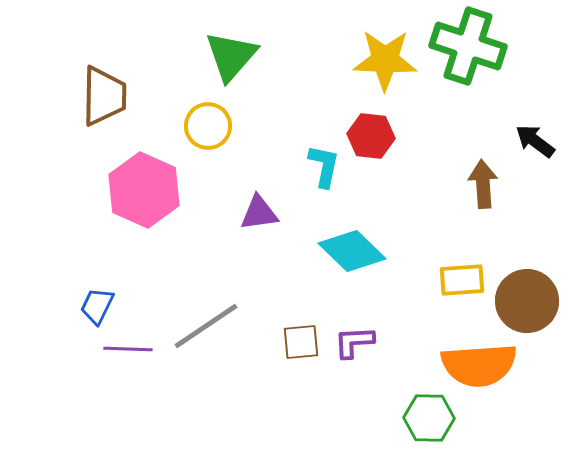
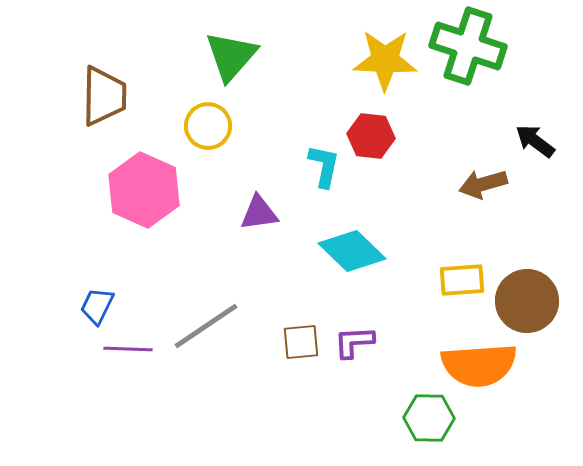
brown arrow: rotated 102 degrees counterclockwise
